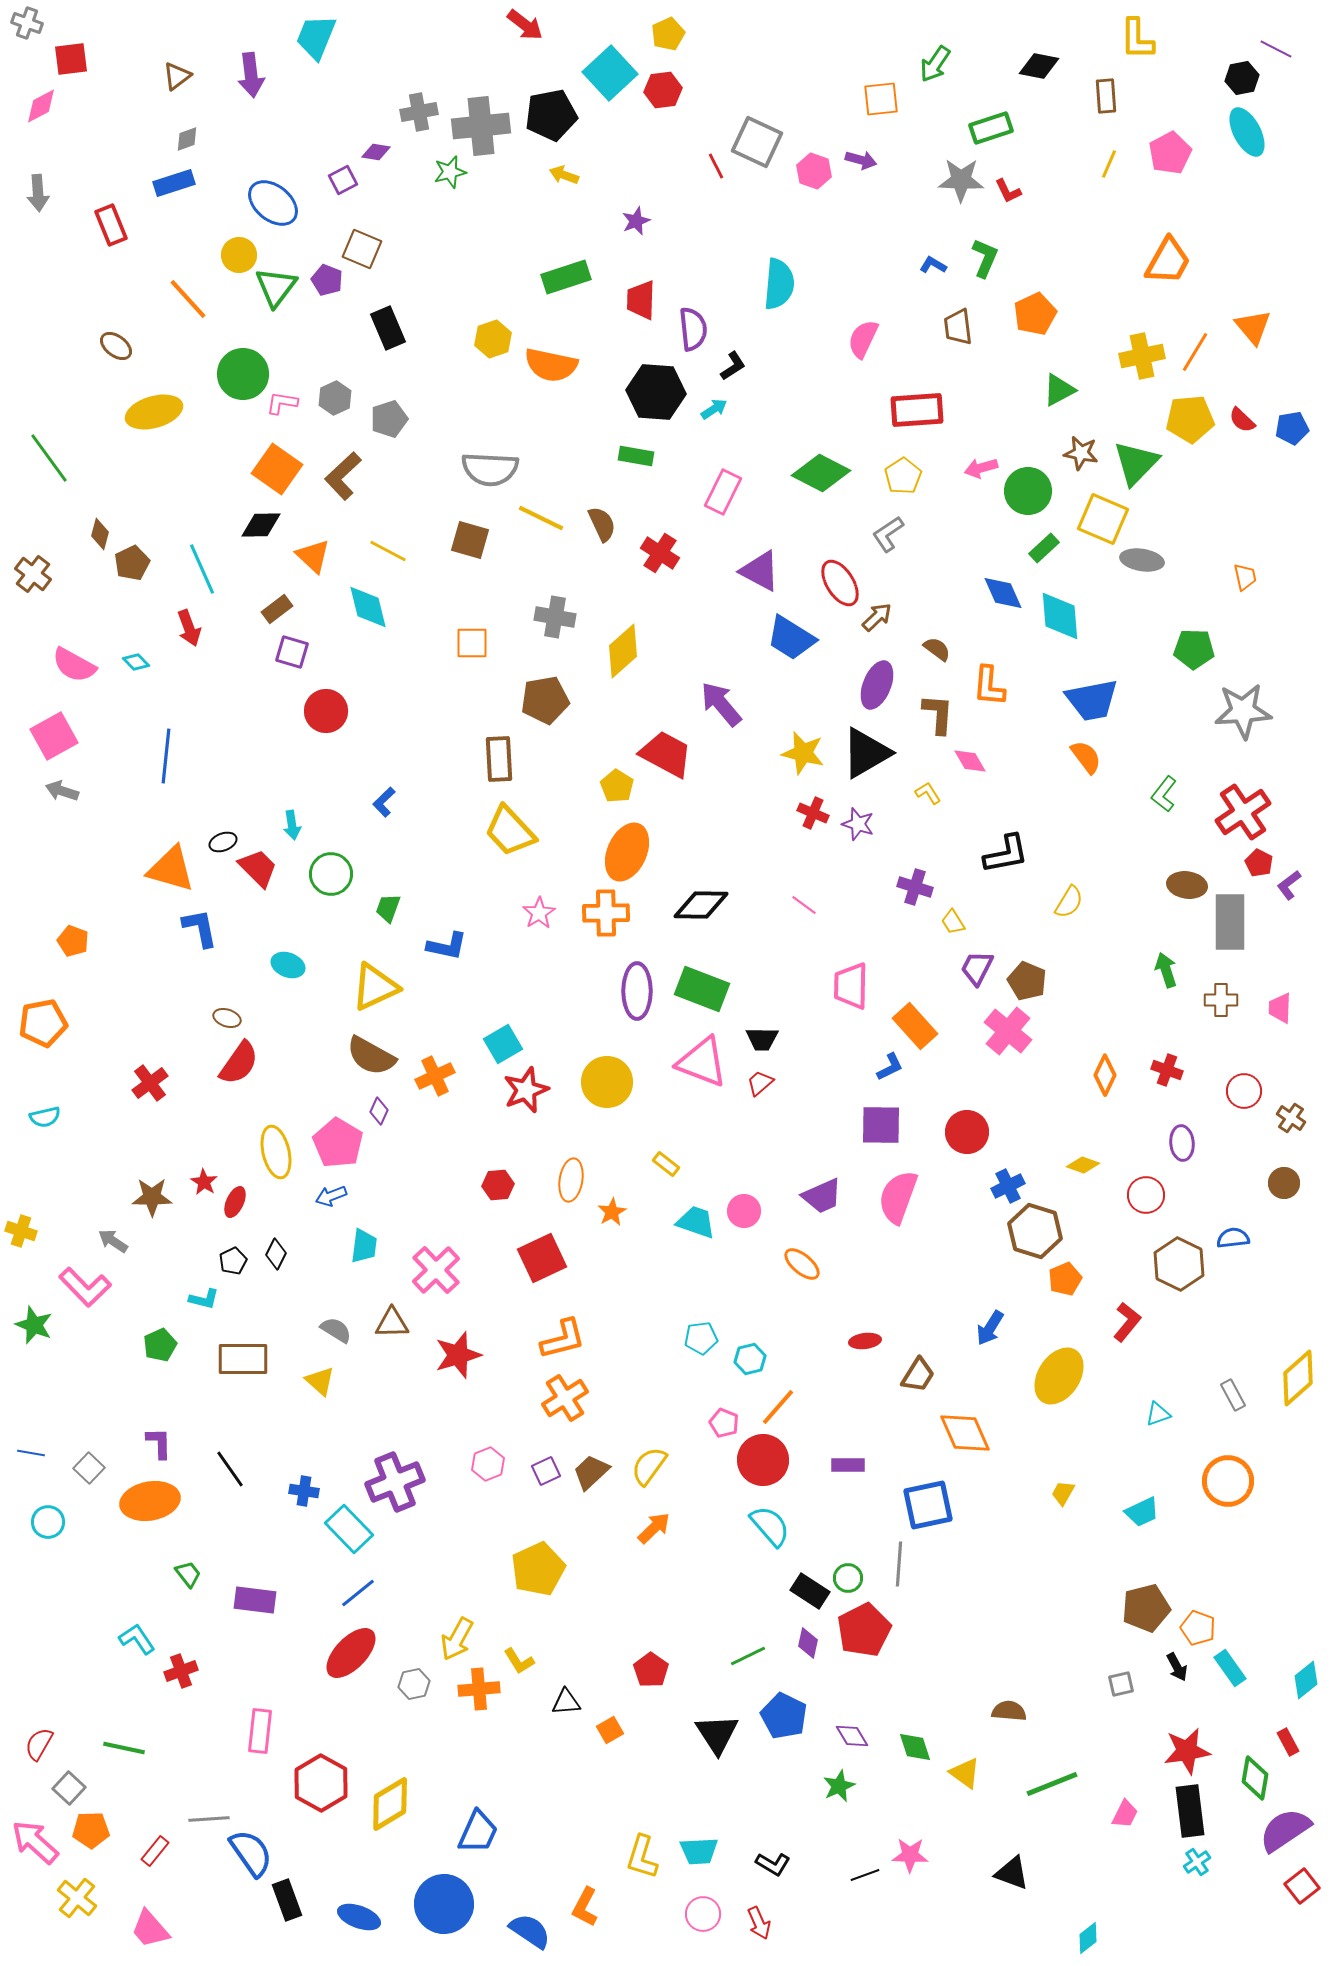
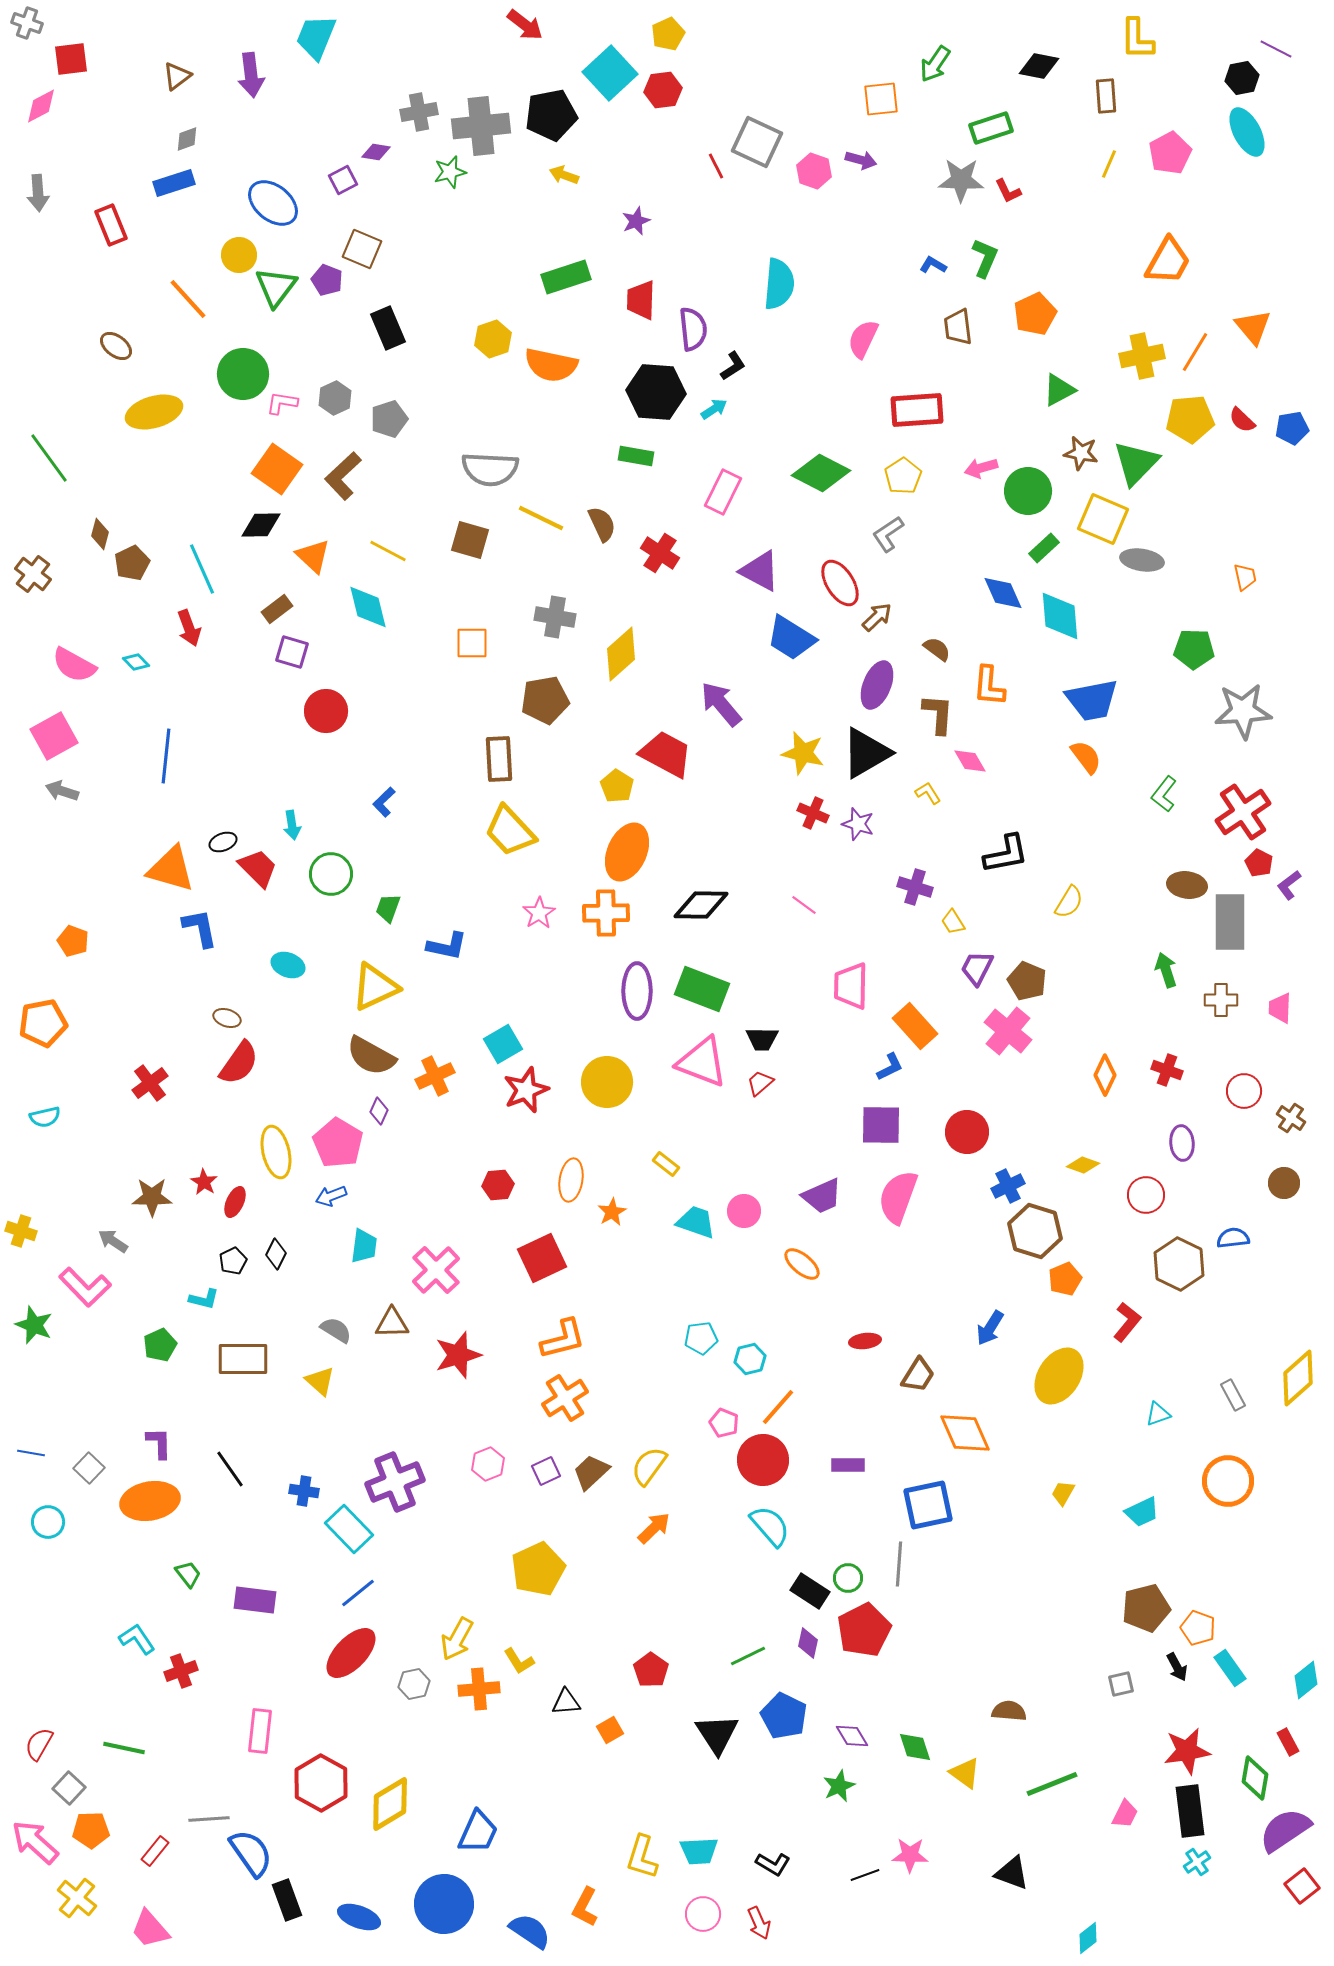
yellow diamond at (623, 651): moved 2 px left, 3 px down
